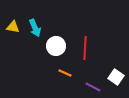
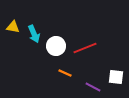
cyan arrow: moved 1 px left, 6 px down
red line: rotated 65 degrees clockwise
white square: rotated 28 degrees counterclockwise
